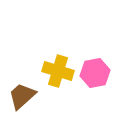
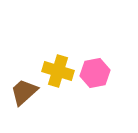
brown trapezoid: moved 2 px right, 4 px up
